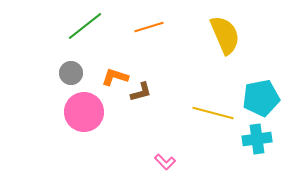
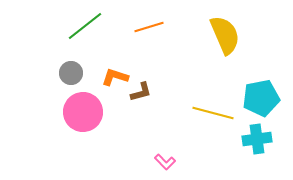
pink circle: moved 1 px left
